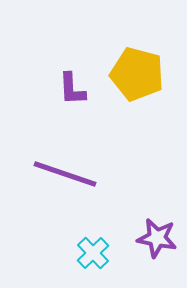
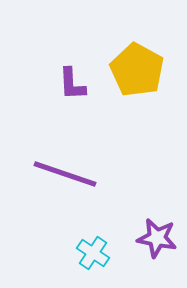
yellow pentagon: moved 4 px up; rotated 14 degrees clockwise
purple L-shape: moved 5 px up
cyan cross: rotated 12 degrees counterclockwise
